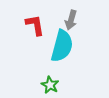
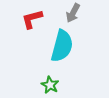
gray arrow: moved 2 px right, 7 px up; rotated 12 degrees clockwise
red L-shape: moved 3 px left, 6 px up; rotated 95 degrees counterclockwise
